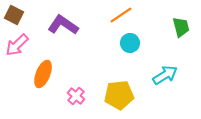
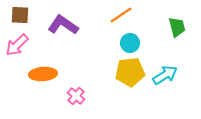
brown square: moved 6 px right; rotated 24 degrees counterclockwise
green trapezoid: moved 4 px left
orange ellipse: rotated 64 degrees clockwise
yellow pentagon: moved 11 px right, 23 px up
